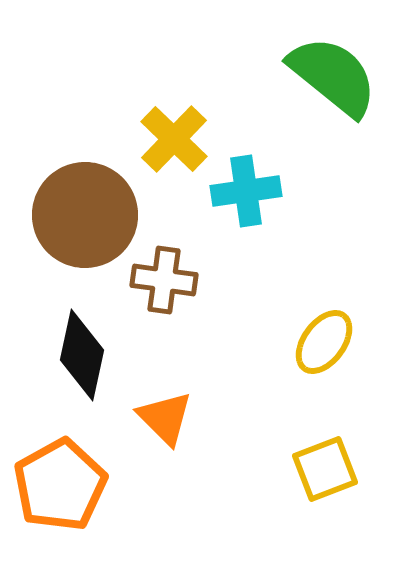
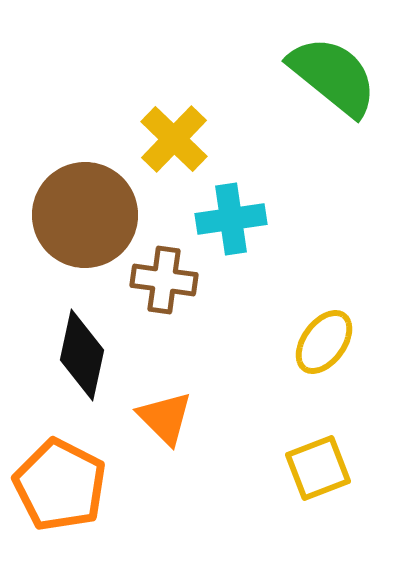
cyan cross: moved 15 px left, 28 px down
yellow square: moved 7 px left, 1 px up
orange pentagon: rotated 16 degrees counterclockwise
